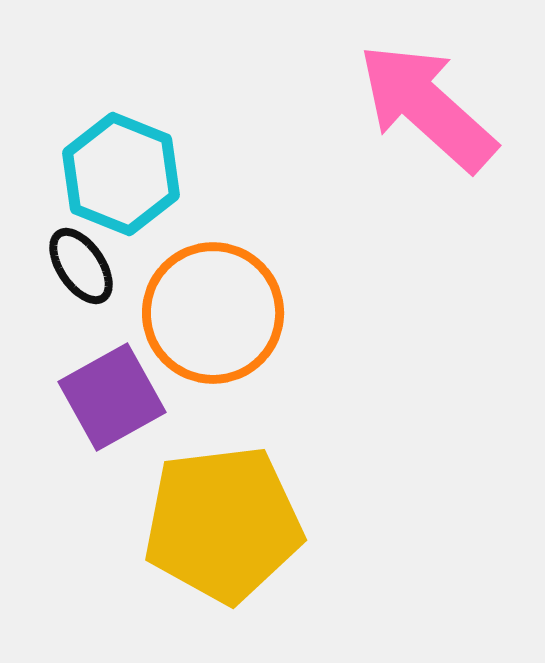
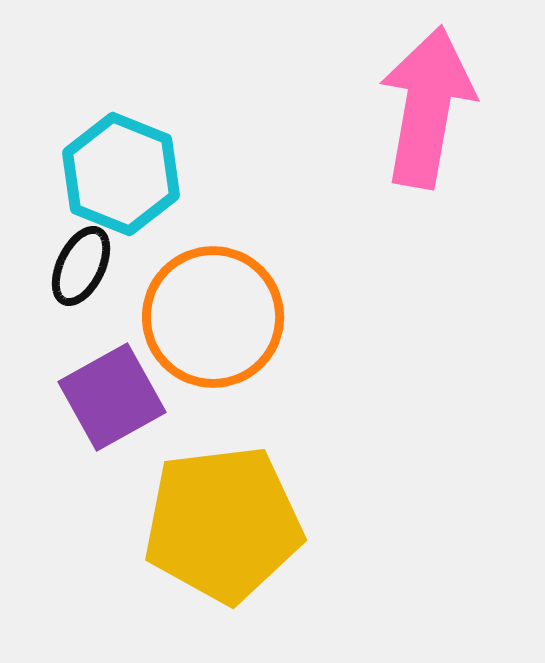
pink arrow: rotated 58 degrees clockwise
black ellipse: rotated 60 degrees clockwise
orange circle: moved 4 px down
